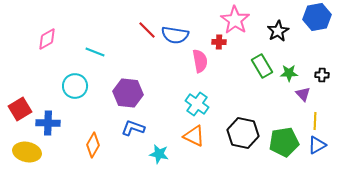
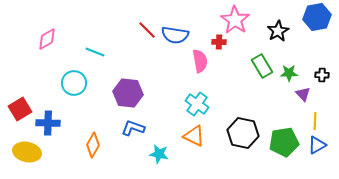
cyan circle: moved 1 px left, 3 px up
